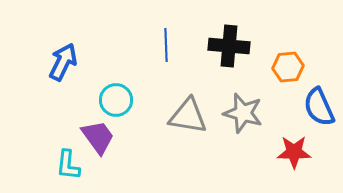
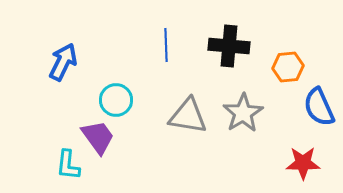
gray star: rotated 24 degrees clockwise
red star: moved 9 px right, 11 px down
